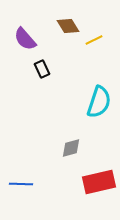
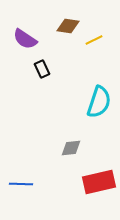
brown diamond: rotated 50 degrees counterclockwise
purple semicircle: rotated 15 degrees counterclockwise
gray diamond: rotated 10 degrees clockwise
